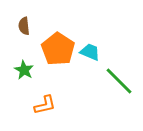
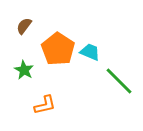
brown semicircle: rotated 42 degrees clockwise
